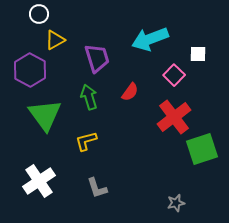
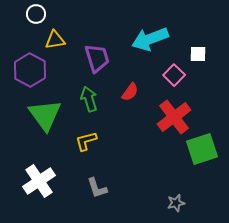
white circle: moved 3 px left
yellow triangle: rotated 20 degrees clockwise
green arrow: moved 2 px down
